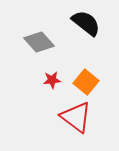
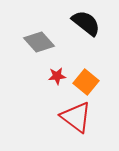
red star: moved 5 px right, 4 px up
